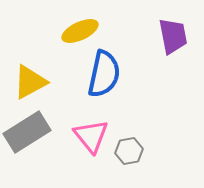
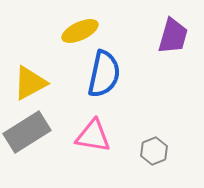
purple trapezoid: rotated 27 degrees clockwise
yellow triangle: moved 1 px down
pink triangle: moved 2 px right; rotated 42 degrees counterclockwise
gray hexagon: moved 25 px right; rotated 12 degrees counterclockwise
